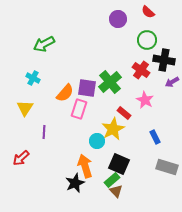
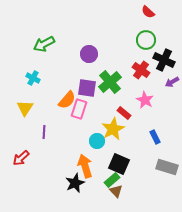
purple circle: moved 29 px left, 35 px down
green circle: moved 1 px left
black cross: rotated 15 degrees clockwise
orange semicircle: moved 2 px right, 7 px down
